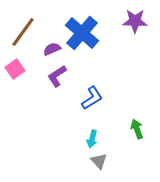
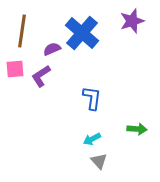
purple star: moved 3 px left; rotated 20 degrees counterclockwise
brown line: moved 1 px left, 1 px up; rotated 28 degrees counterclockwise
pink square: rotated 30 degrees clockwise
purple L-shape: moved 16 px left
blue L-shape: rotated 50 degrees counterclockwise
green arrow: rotated 114 degrees clockwise
cyan arrow: rotated 48 degrees clockwise
